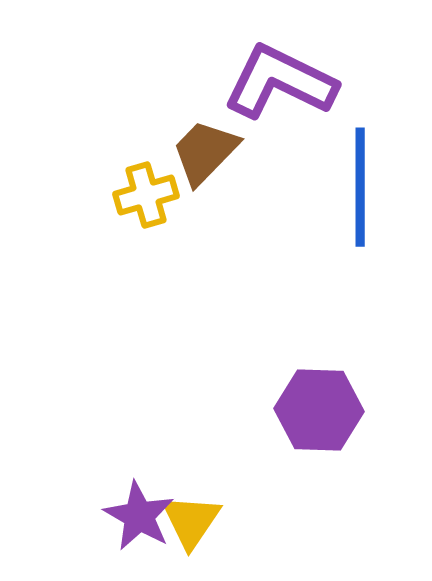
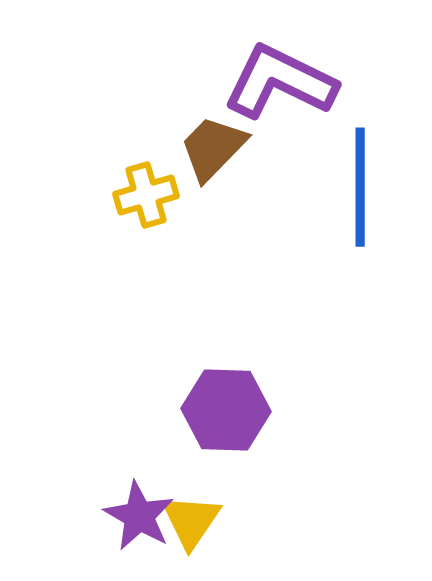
brown trapezoid: moved 8 px right, 4 px up
purple hexagon: moved 93 px left
